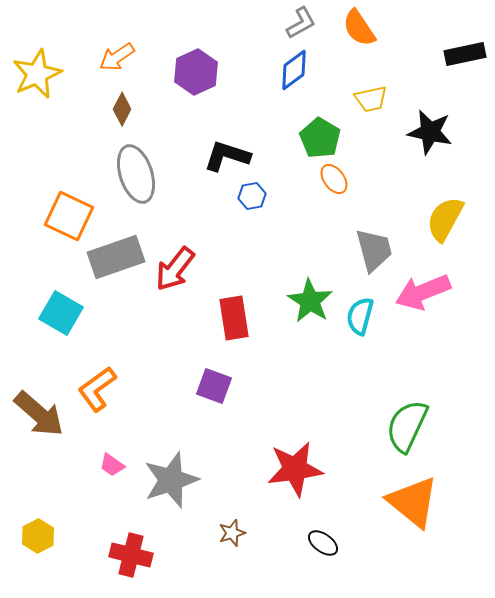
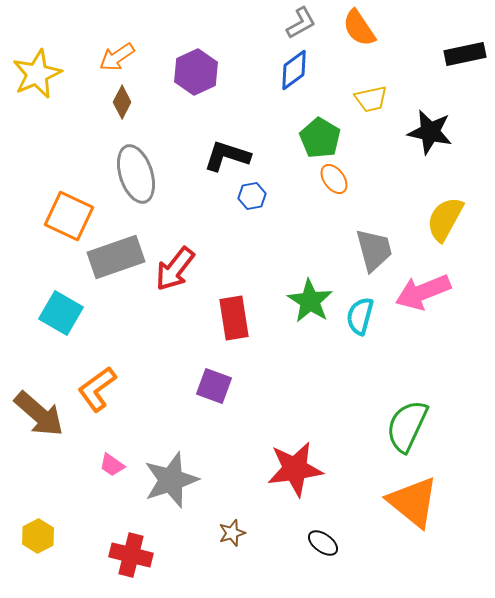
brown diamond: moved 7 px up
